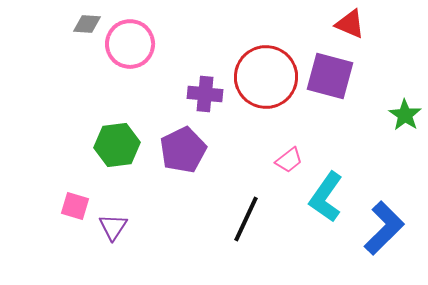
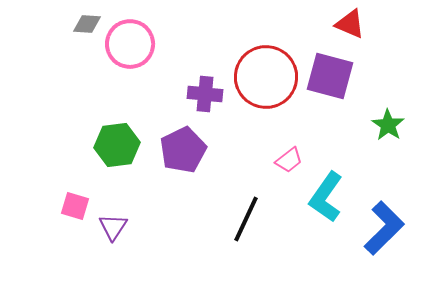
green star: moved 17 px left, 10 px down
